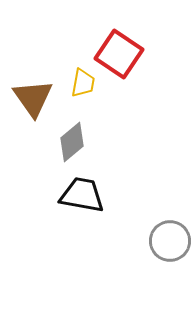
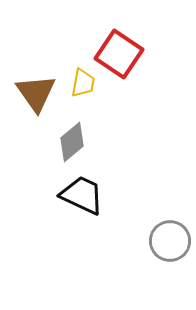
brown triangle: moved 3 px right, 5 px up
black trapezoid: rotated 15 degrees clockwise
